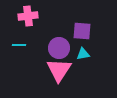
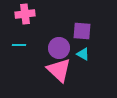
pink cross: moved 3 px left, 2 px up
cyan triangle: rotated 40 degrees clockwise
pink triangle: rotated 20 degrees counterclockwise
